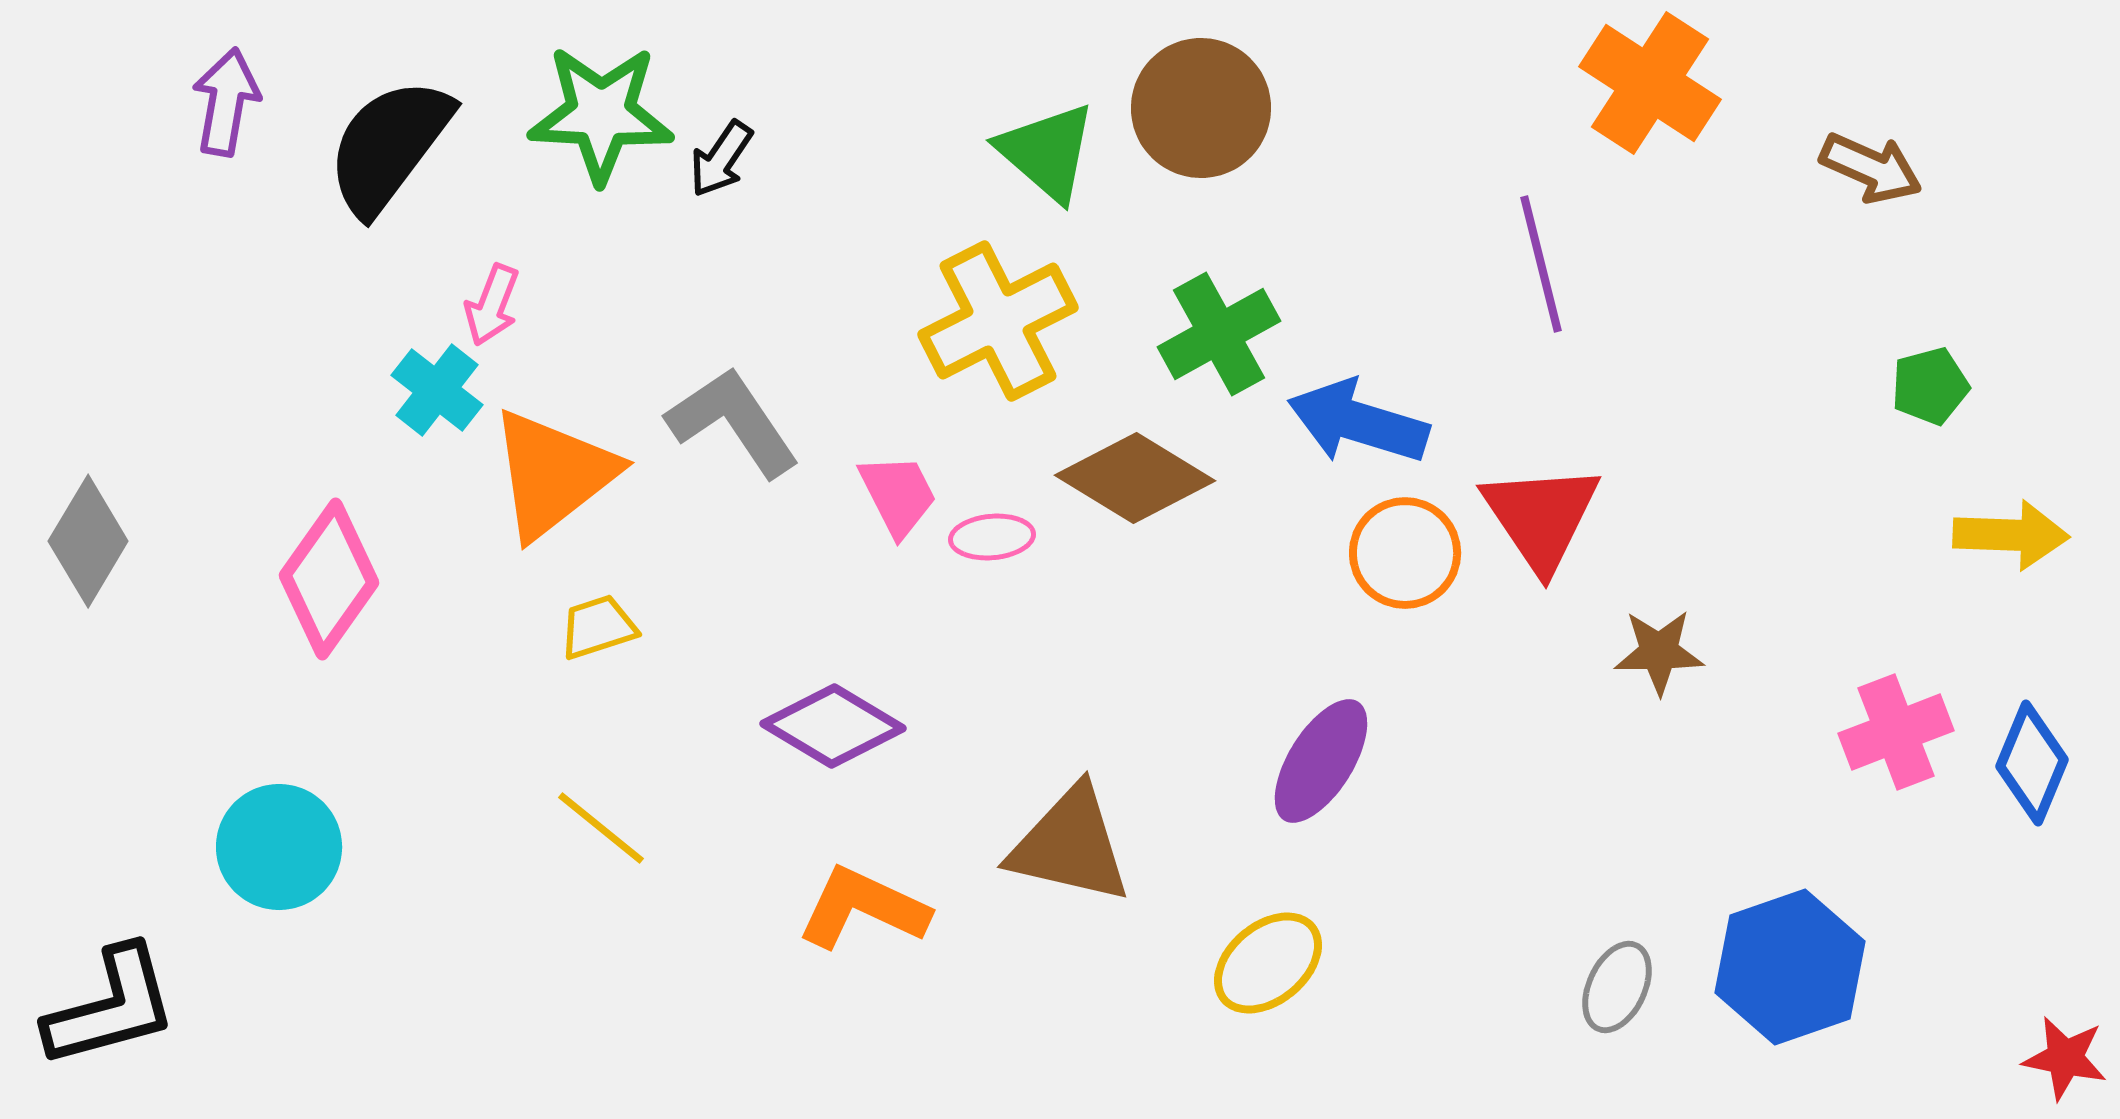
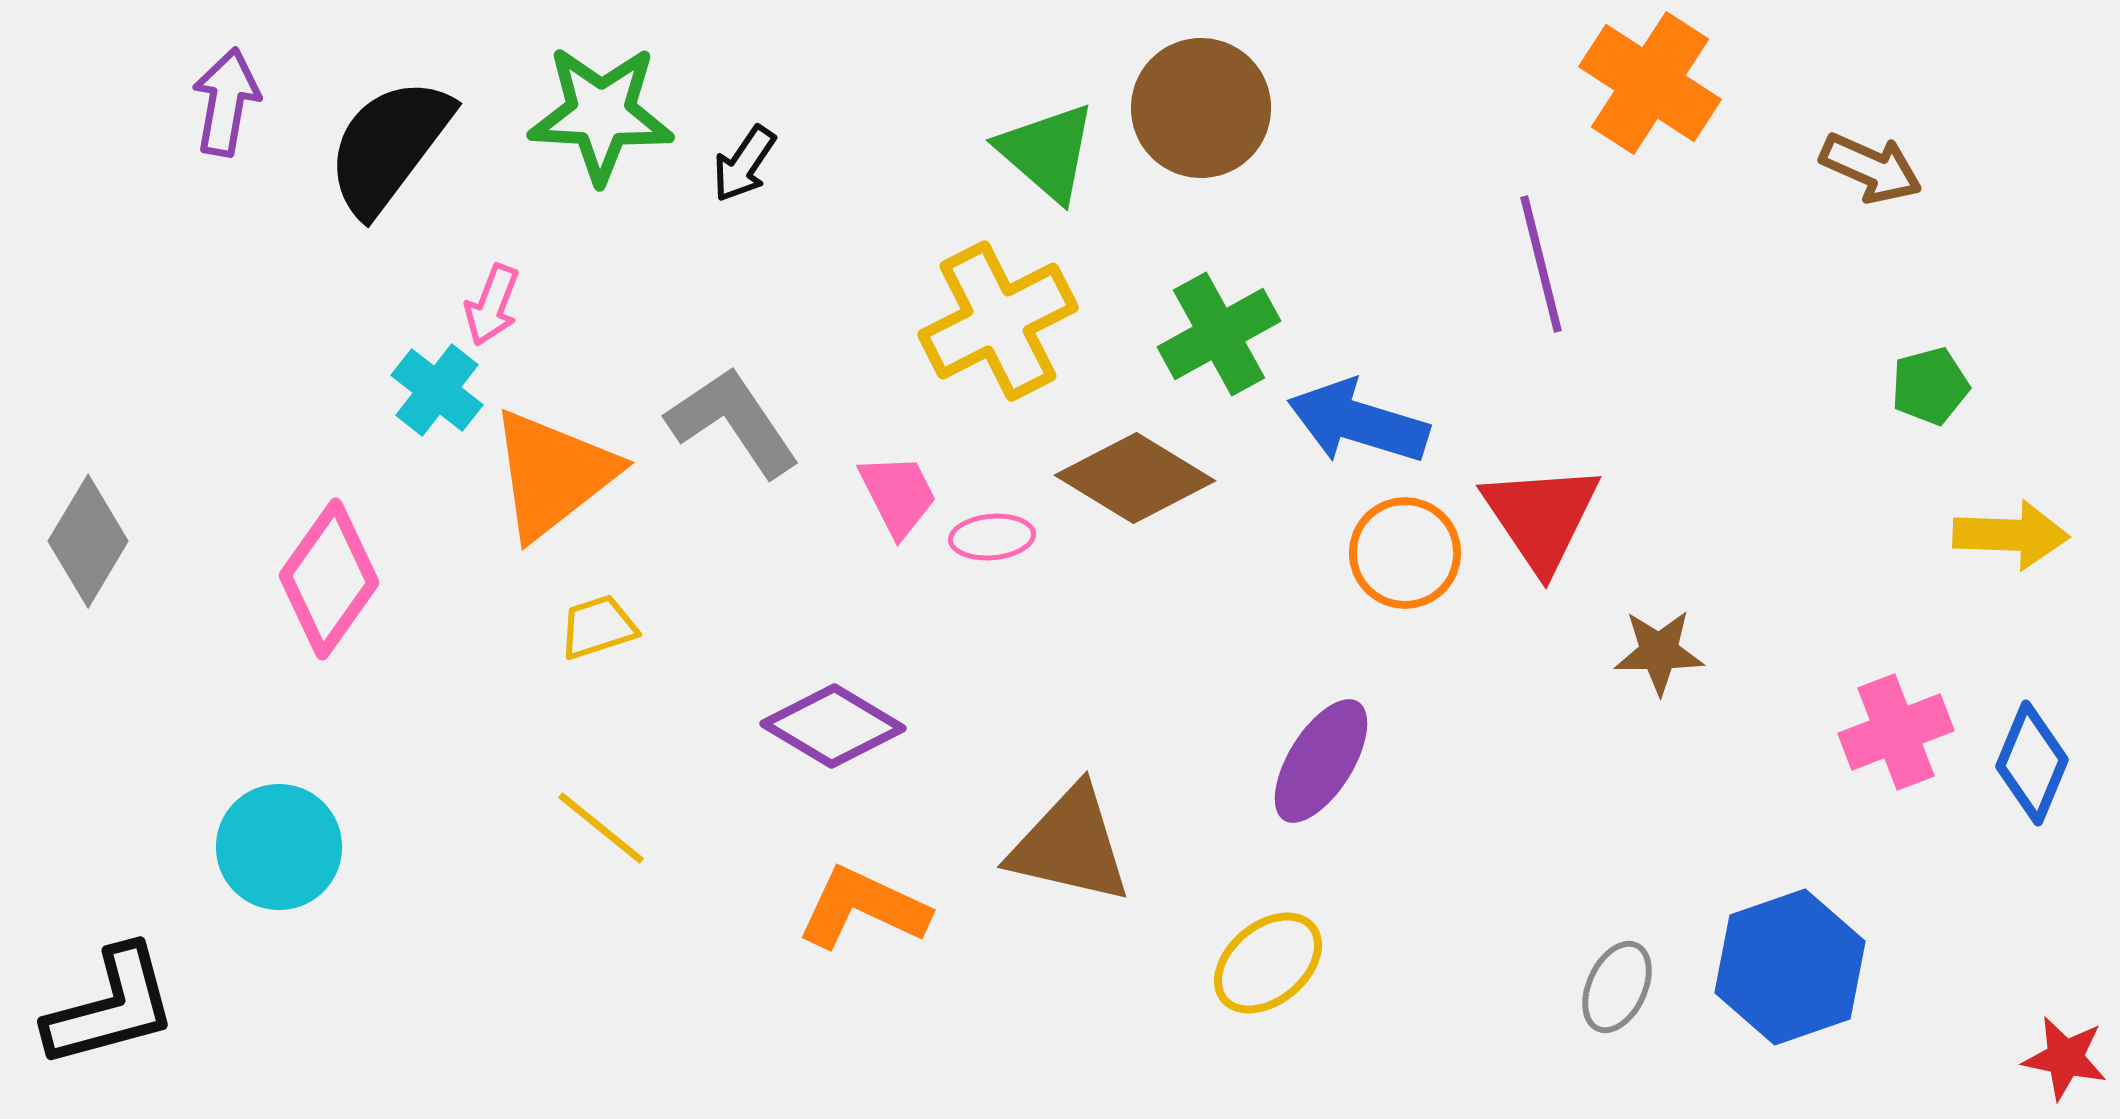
black arrow: moved 23 px right, 5 px down
